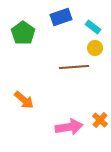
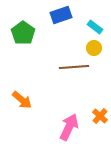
blue rectangle: moved 2 px up
cyan rectangle: moved 2 px right
yellow circle: moved 1 px left
orange arrow: moved 2 px left
orange cross: moved 4 px up
pink arrow: rotated 56 degrees counterclockwise
